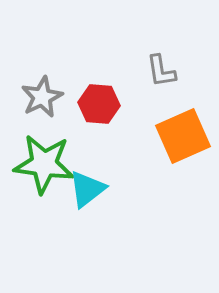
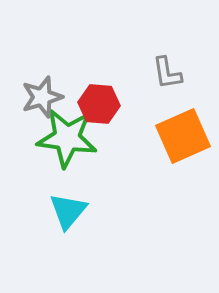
gray L-shape: moved 6 px right, 2 px down
gray star: rotated 9 degrees clockwise
green star: moved 23 px right, 26 px up
cyan triangle: moved 19 px left, 22 px down; rotated 12 degrees counterclockwise
